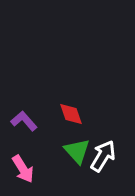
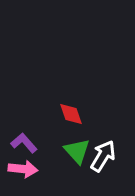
purple L-shape: moved 22 px down
pink arrow: rotated 52 degrees counterclockwise
